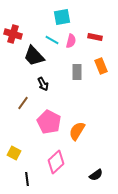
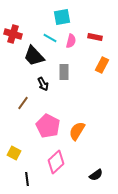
cyan line: moved 2 px left, 2 px up
orange rectangle: moved 1 px right, 1 px up; rotated 49 degrees clockwise
gray rectangle: moved 13 px left
pink pentagon: moved 1 px left, 4 px down
